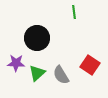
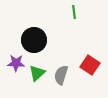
black circle: moved 3 px left, 2 px down
gray semicircle: rotated 48 degrees clockwise
